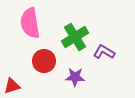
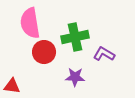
green cross: rotated 20 degrees clockwise
purple L-shape: moved 2 px down
red circle: moved 9 px up
red triangle: rotated 24 degrees clockwise
